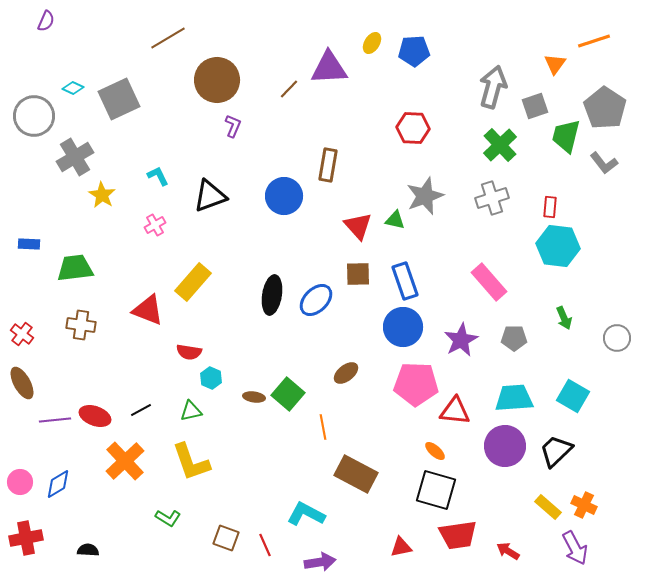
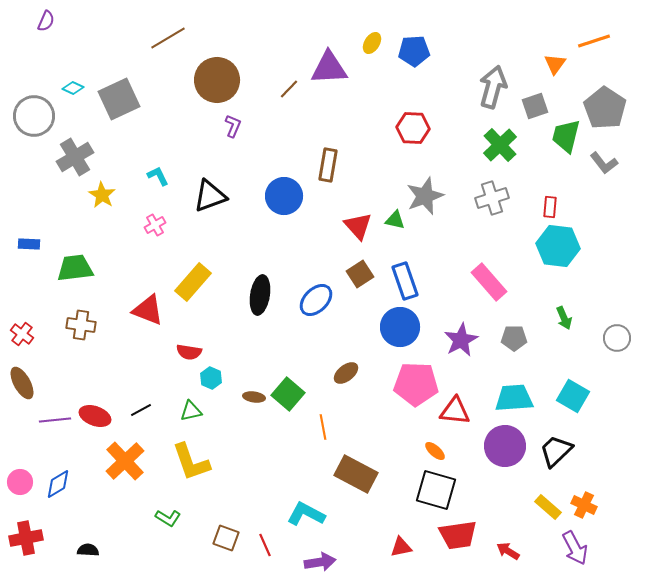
brown square at (358, 274): moved 2 px right; rotated 32 degrees counterclockwise
black ellipse at (272, 295): moved 12 px left
blue circle at (403, 327): moved 3 px left
